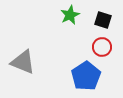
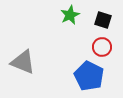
blue pentagon: moved 3 px right; rotated 12 degrees counterclockwise
